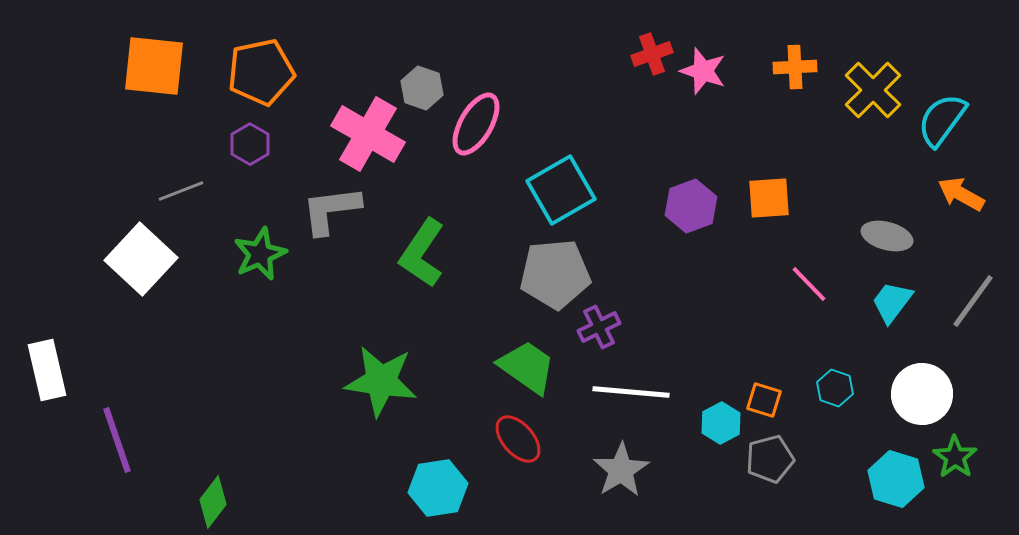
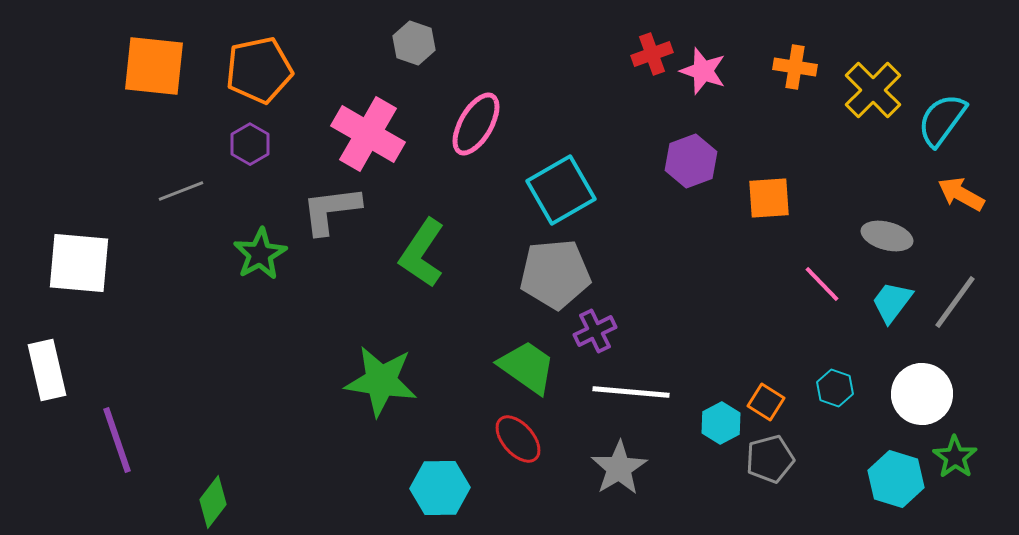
orange cross at (795, 67): rotated 12 degrees clockwise
orange pentagon at (261, 72): moved 2 px left, 2 px up
gray hexagon at (422, 88): moved 8 px left, 45 px up
purple hexagon at (691, 206): moved 45 px up
green star at (260, 254): rotated 6 degrees counterclockwise
white square at (141, 259): moved 62 px left, 4 px down; rotated 38 degrees counterclockwise
pink line at (809, 284): moved 13 px right
gray line at (973, 301): moved 18 px left, 1 px down
purple cross at (599, 327): moved 4 px left, 4 px down
orange square at (764, 400): moved 2 px right, 2 px down; rotated 15 degrees clockwise
gray star at (621, 470): moved 2 px left, 2 px up
cyan hexagon at (438, 488): moved 2 px right; rotated 8 degrees clockwise
